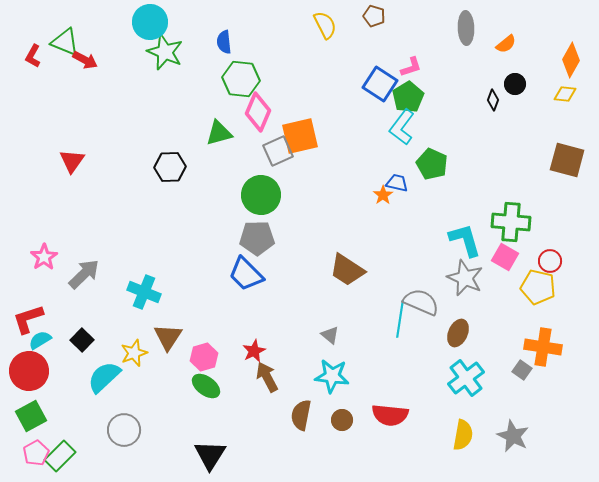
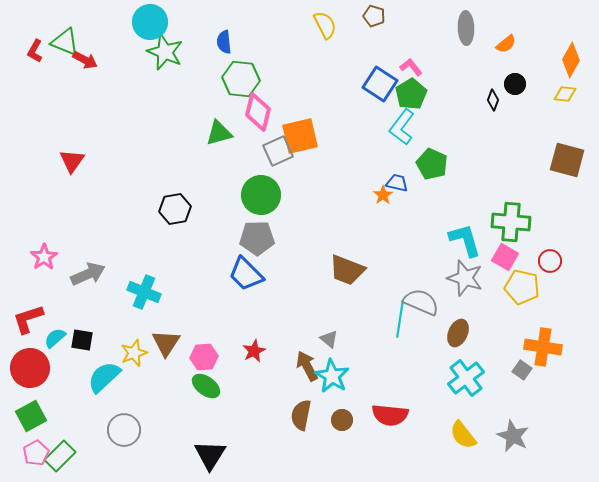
red L-shape at (33, 56): moved 2 px right, 5 px up
pink L-shape at (411, 67): rotated 110 degrees counterclockwise
green pentagon at (408, 97): moved 3 px right, 3 px up
pink diamond at (258, 112): rotated 9 degrees counterclockwise
black hexagon at (170, 167): moved 5 px right, 42 px down; rotated 8 degrees counterclockwise
brown trapezoid at (347, 270): rotated 12 degrees counterclockwise
gray arrow at (84, 274): moved 4 px right; rotated 20 degrees clockwise
gray star at (465, 278): rotated 6 degrees counterclockwise
yellow pentagon at (538, 287): moved 16 px left
gray triangle at (330, 335): moved 1 px left, 4 px down
brown triangle at (168, 337): moved 2 px left, 6 px down
cyan semicircle at (40, 340): moved 15 px right, 2 px up; rotated 10 degrees counterclockwise
black square at (82, 340): rotated 35 degrees counterclockwise
pink hexagon at (204, 357): rotated 12 degrees clockwise
red circle at (29, 371): moved 1 px right, 3 px up
cyan star at (332, 376): rotated 24 degrees clockwise
brown arrow at (267, 377): moved 40 px right, 11 px up
yellow semicircle at (463, 435): rotated 132 degrees clockwise
